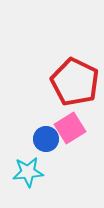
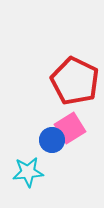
red pentagon: moved 1 px up
blue circle: moved 6 px right, 1 px down
